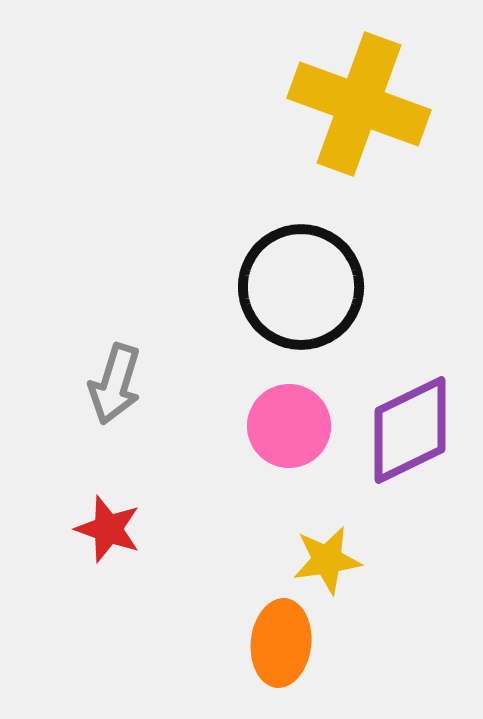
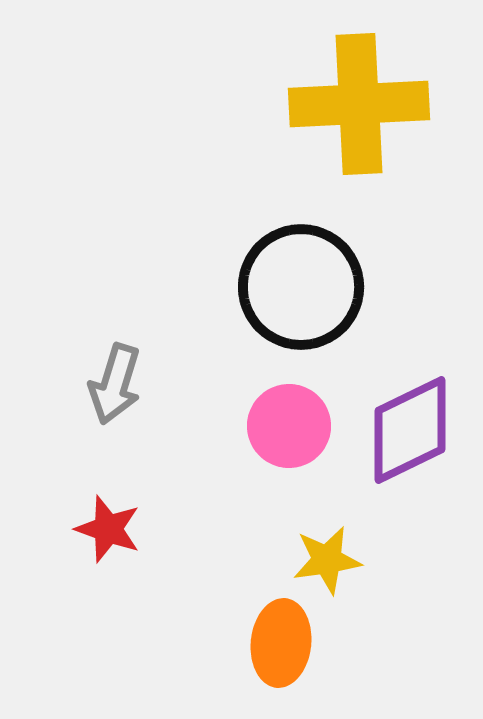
yellow cross: rotated 23 degrees counterclockwise
